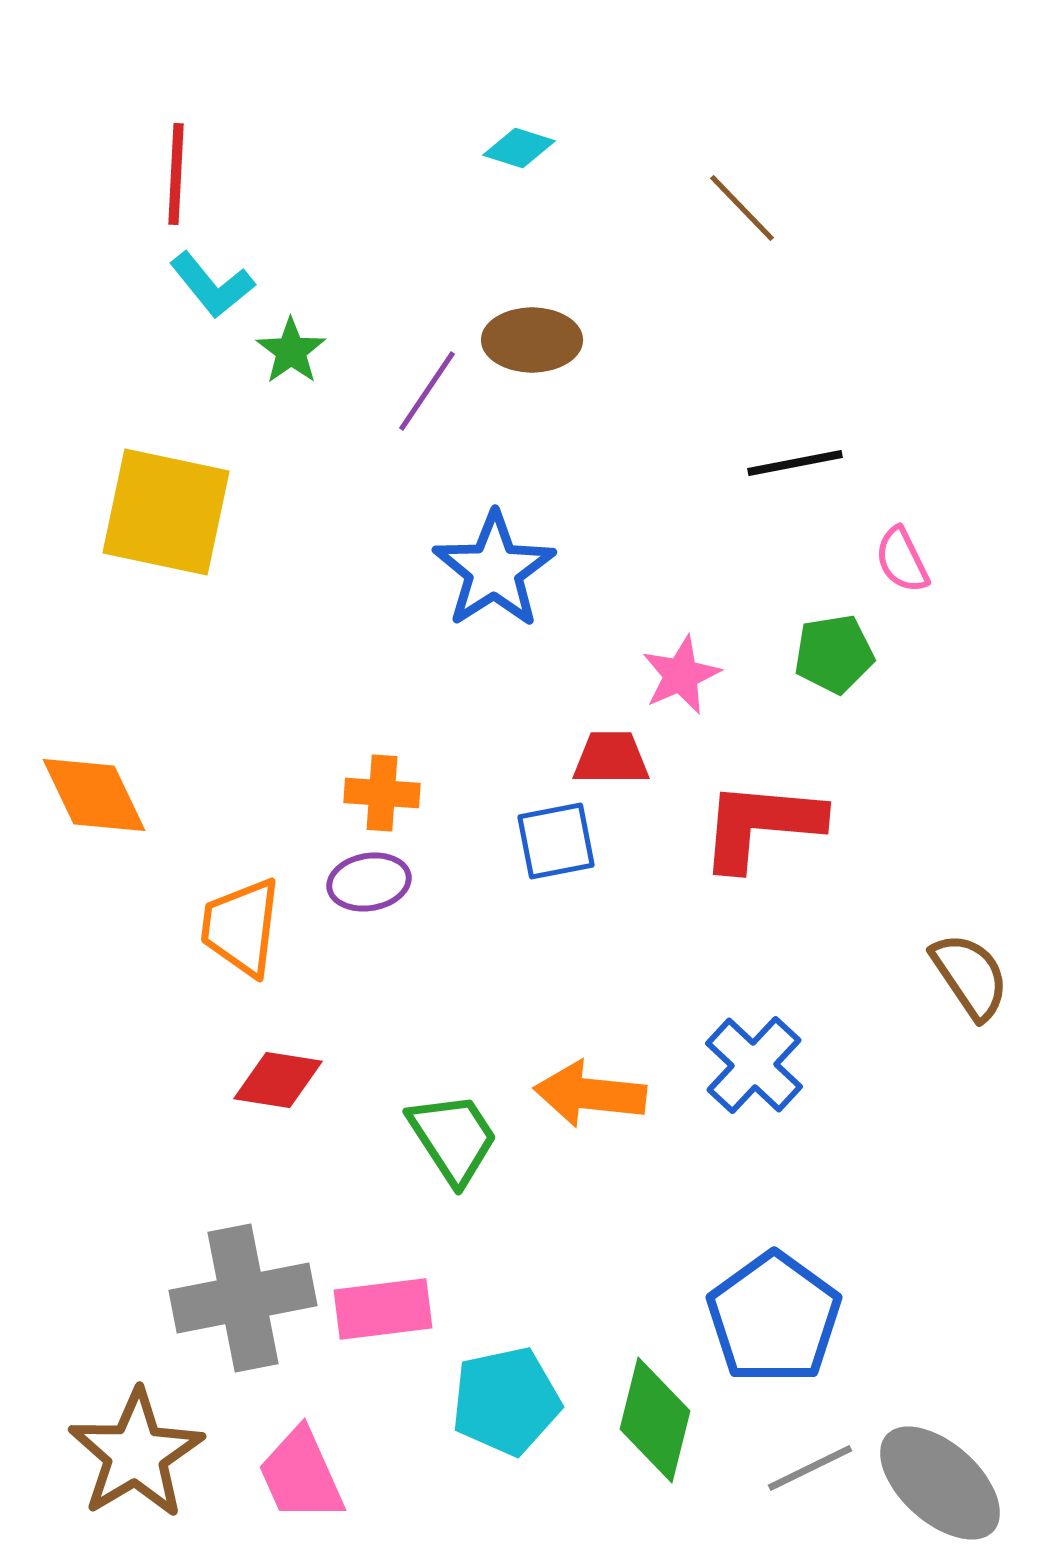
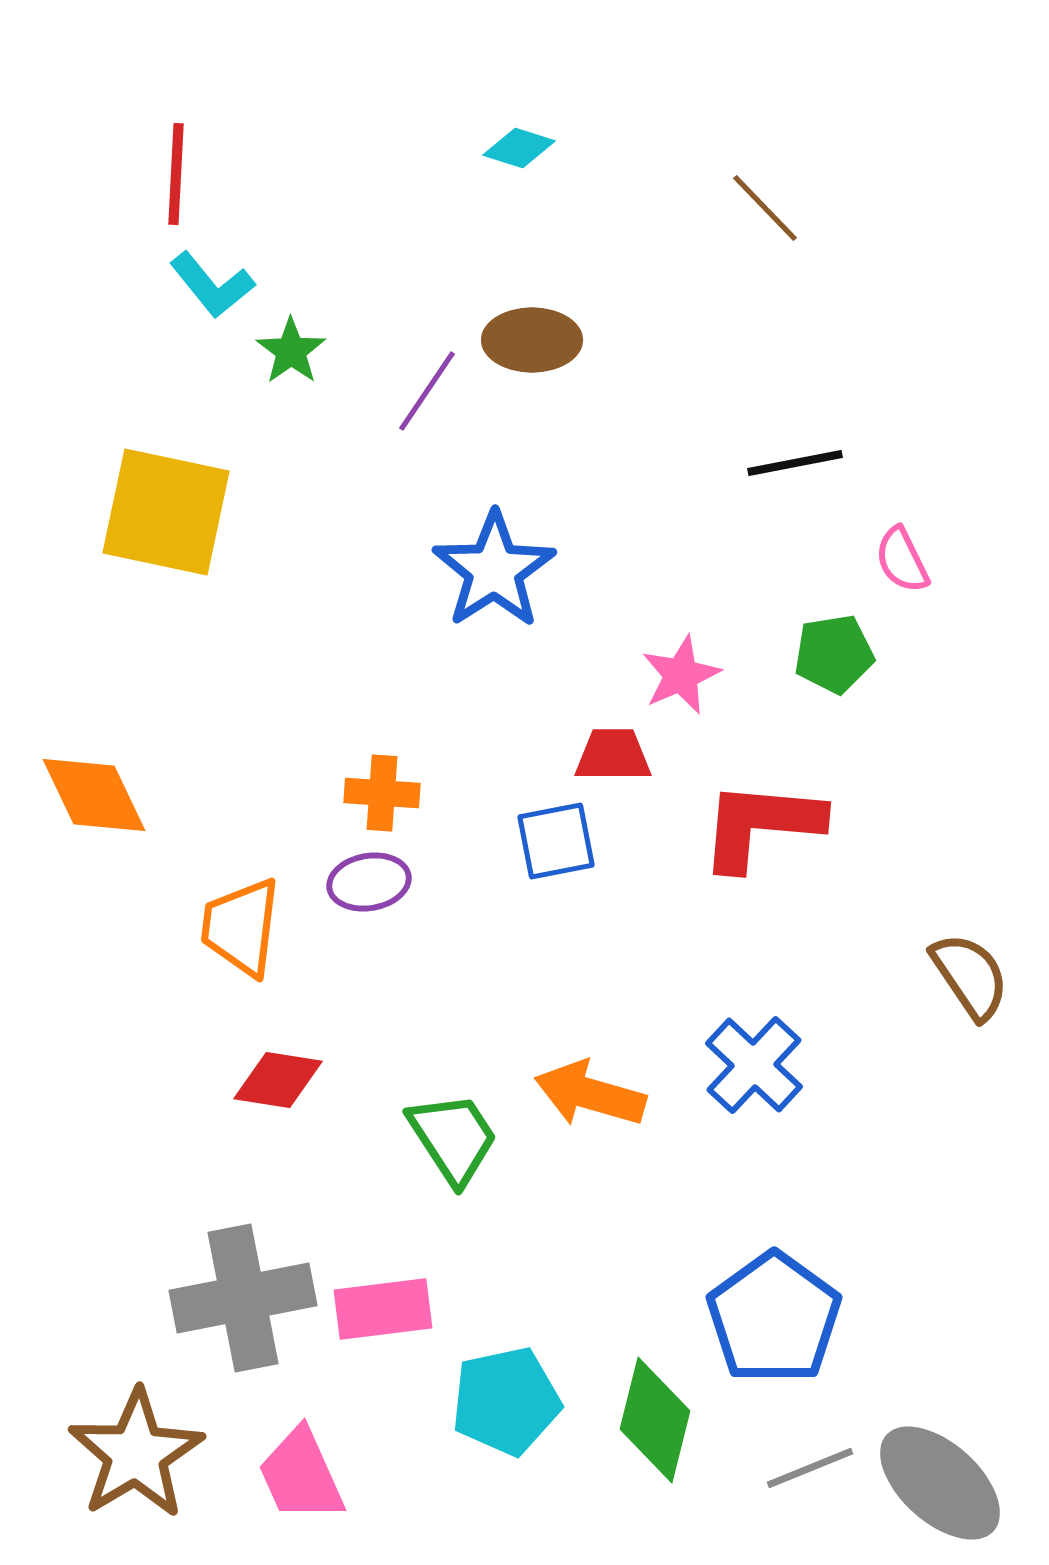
brown line: moved 23 px right
red trapezoid: moved 2 px right, 3 px up
orange arrow: rotated 10 degrees clockwise
gray line: rotated 4 degrees clockwise
